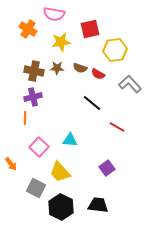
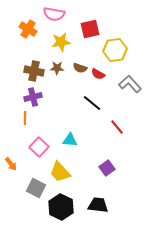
red line: rotated 21 degrees clockwise
